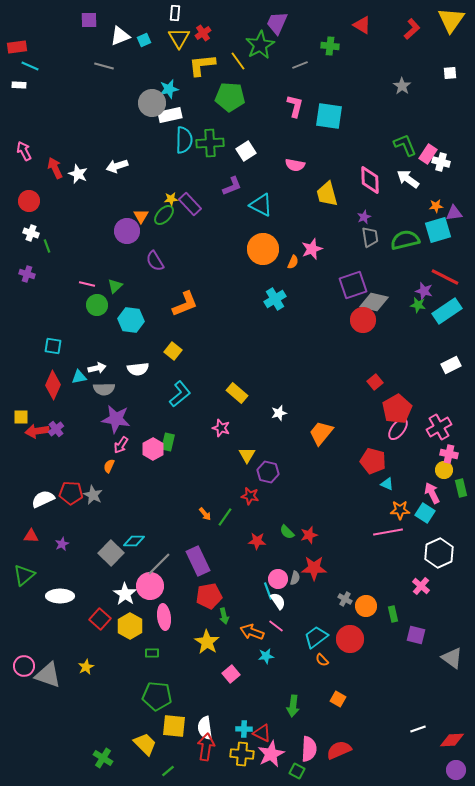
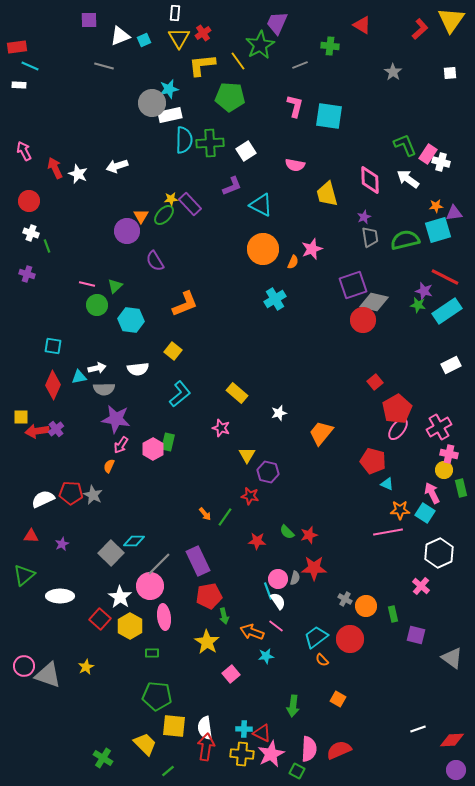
red L-shape at (412, 29): moved 8 px right
gray star at (402, 86): moved 9 px left, 14 px up
white star at (125, 594): moved 5 px left, 3 px down
